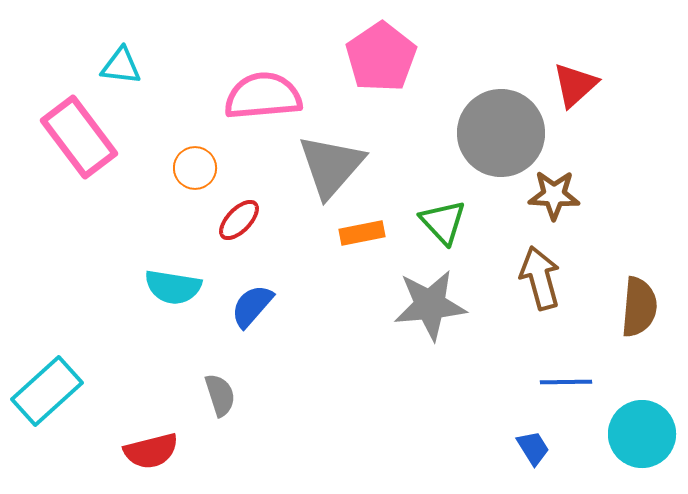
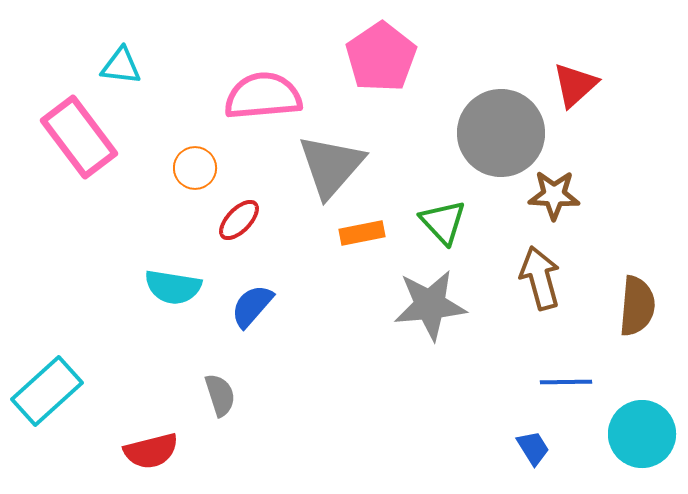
brown semicircle: moved 2 px left, 1 px up
